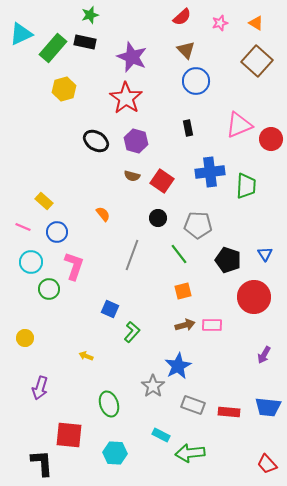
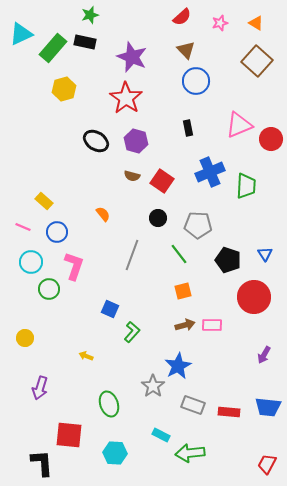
blue cross at (210, 172): rotated 16 degrees counterclockwise
red trapezoid at (267, 464): rotated 70 degrees clockwise
